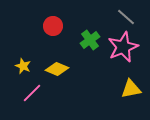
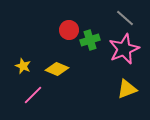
gray line: moved 1 px left, 1 px down
red circle: moved 16 px right, 4 px down
green cross: rotated 18 degrees clockwise
pink star: moved 1 px right, 2 px down
yellow triangle: moved 4 px left; rotated 10 degrees counterclockwise
pink line: moved 1 px right, 2 px down
